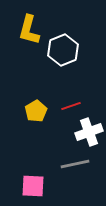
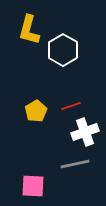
white hexagon: rotated 8 degrees counterclockwise
white cross: moved 4 px left
